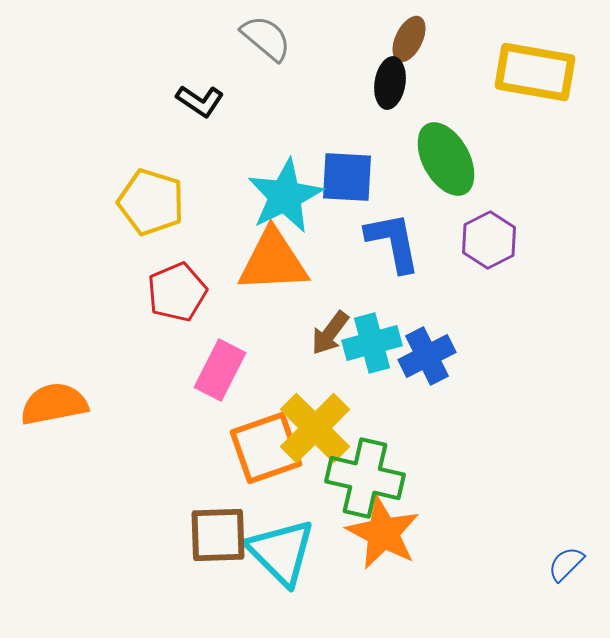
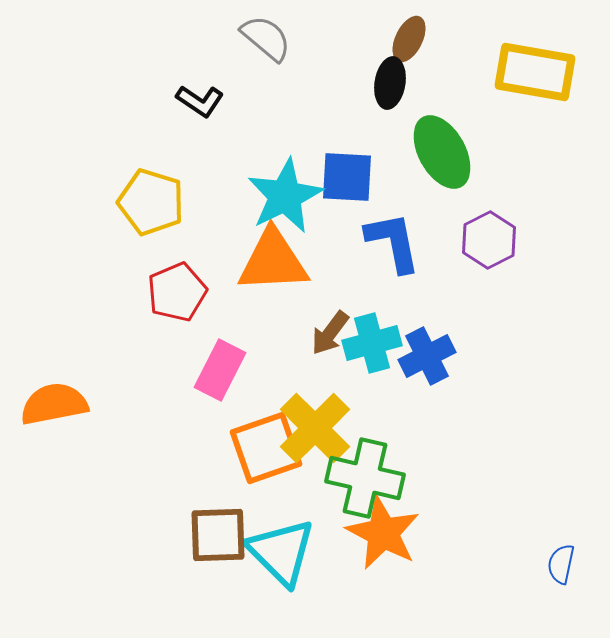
green ellipse: moved 4 px left, 7 px up
blue semicircle: moved 5 px left; rotated 33 degrees counterclockwise
